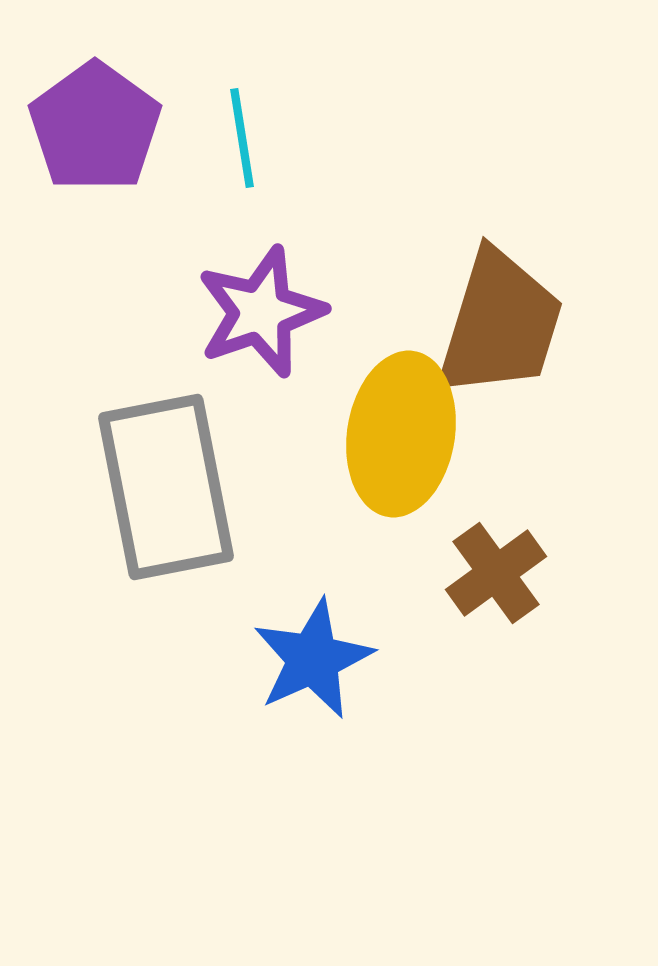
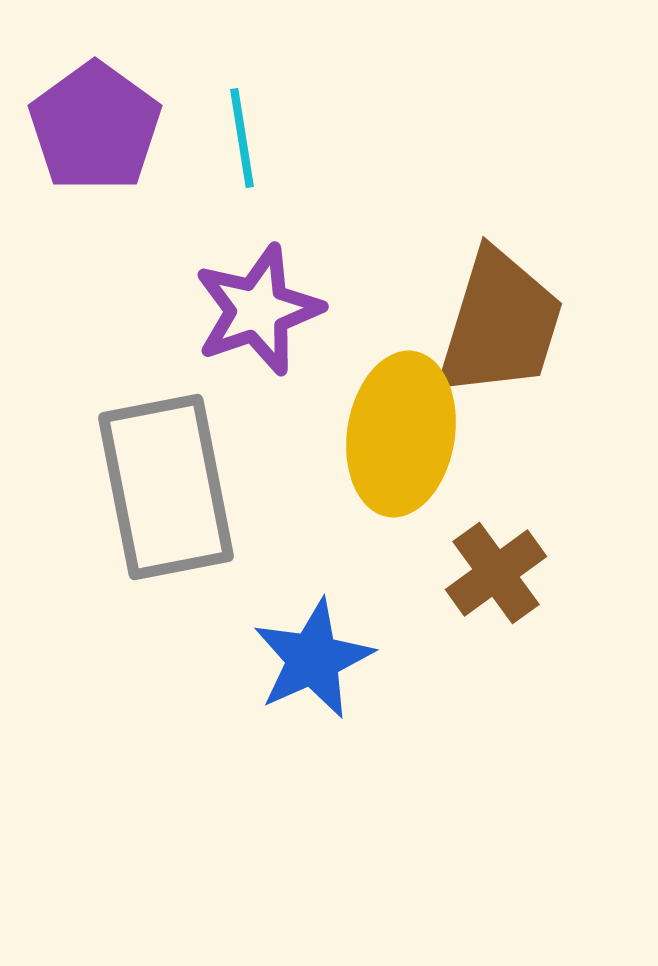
purple star: moved 3 px left, 2 px up
